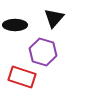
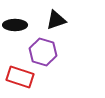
black triangle: moved 2 px right, 2 px down; rotated 30 degrees clockwise
red rectangle: moved 2 px left
